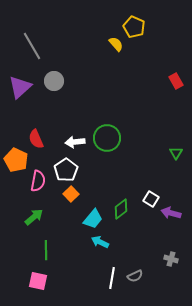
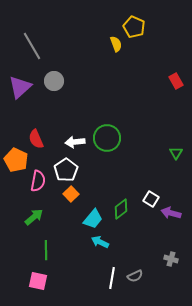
yellow semicircle: rotated 21 degrees clockwise
